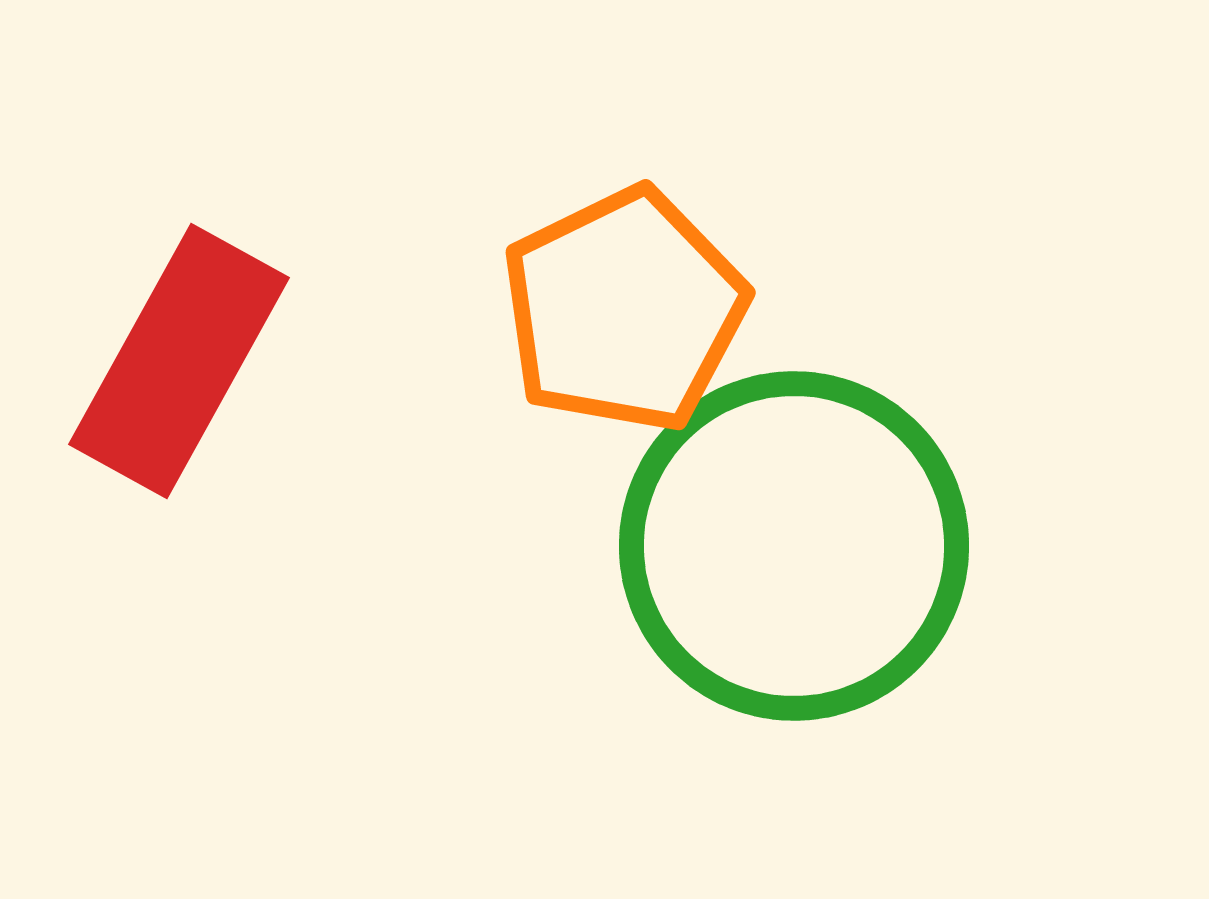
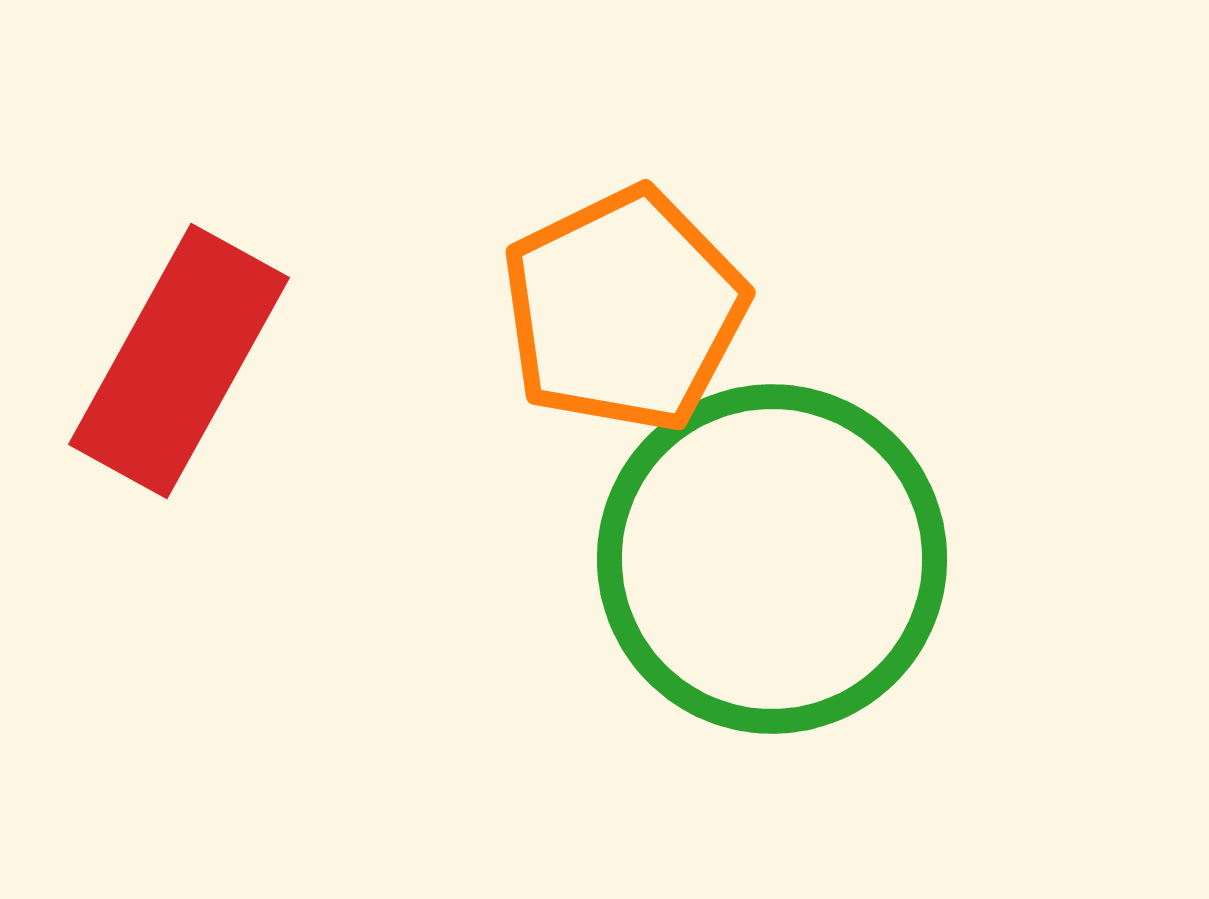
green circle: moved 22 px left, 13 px down
